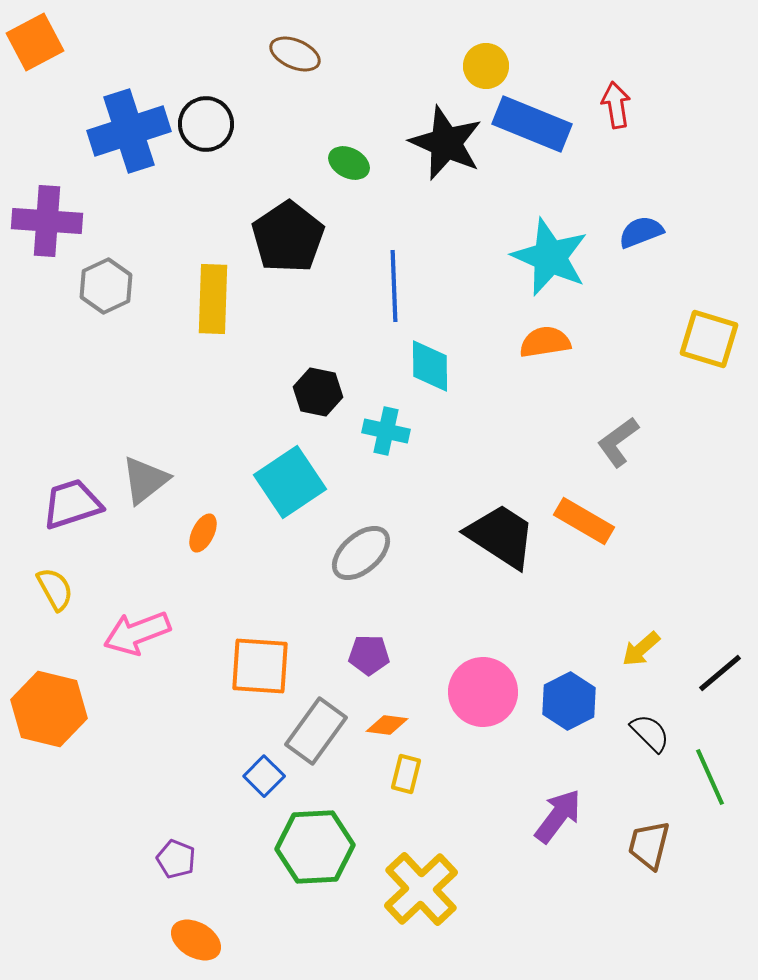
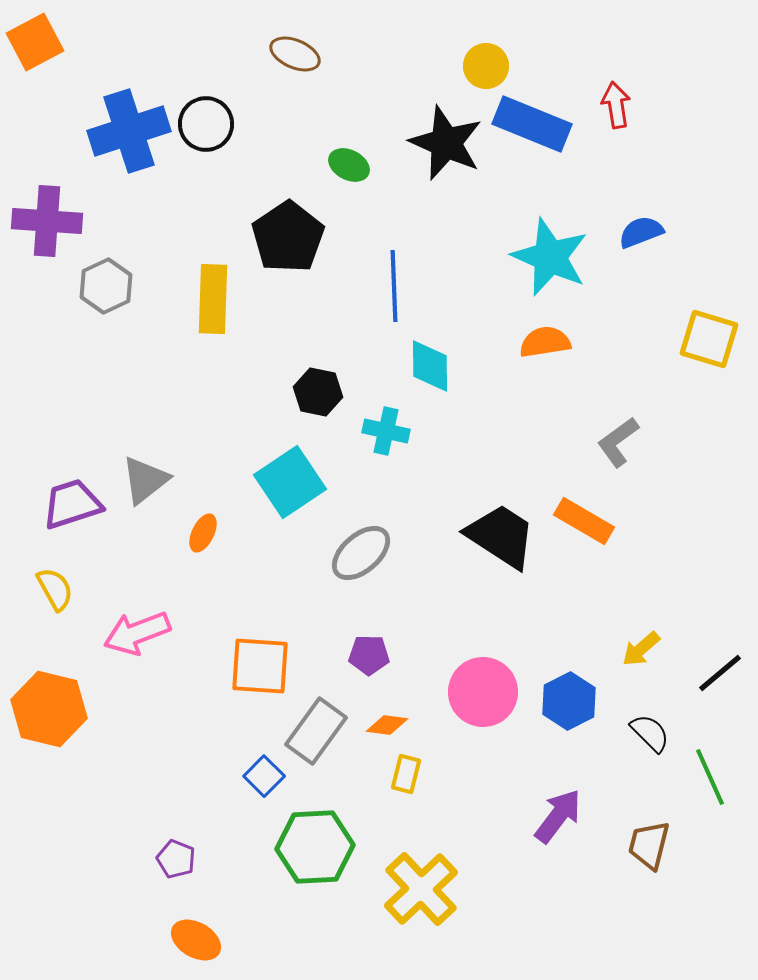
green ellipse at (349, 163): moved 2 px down
